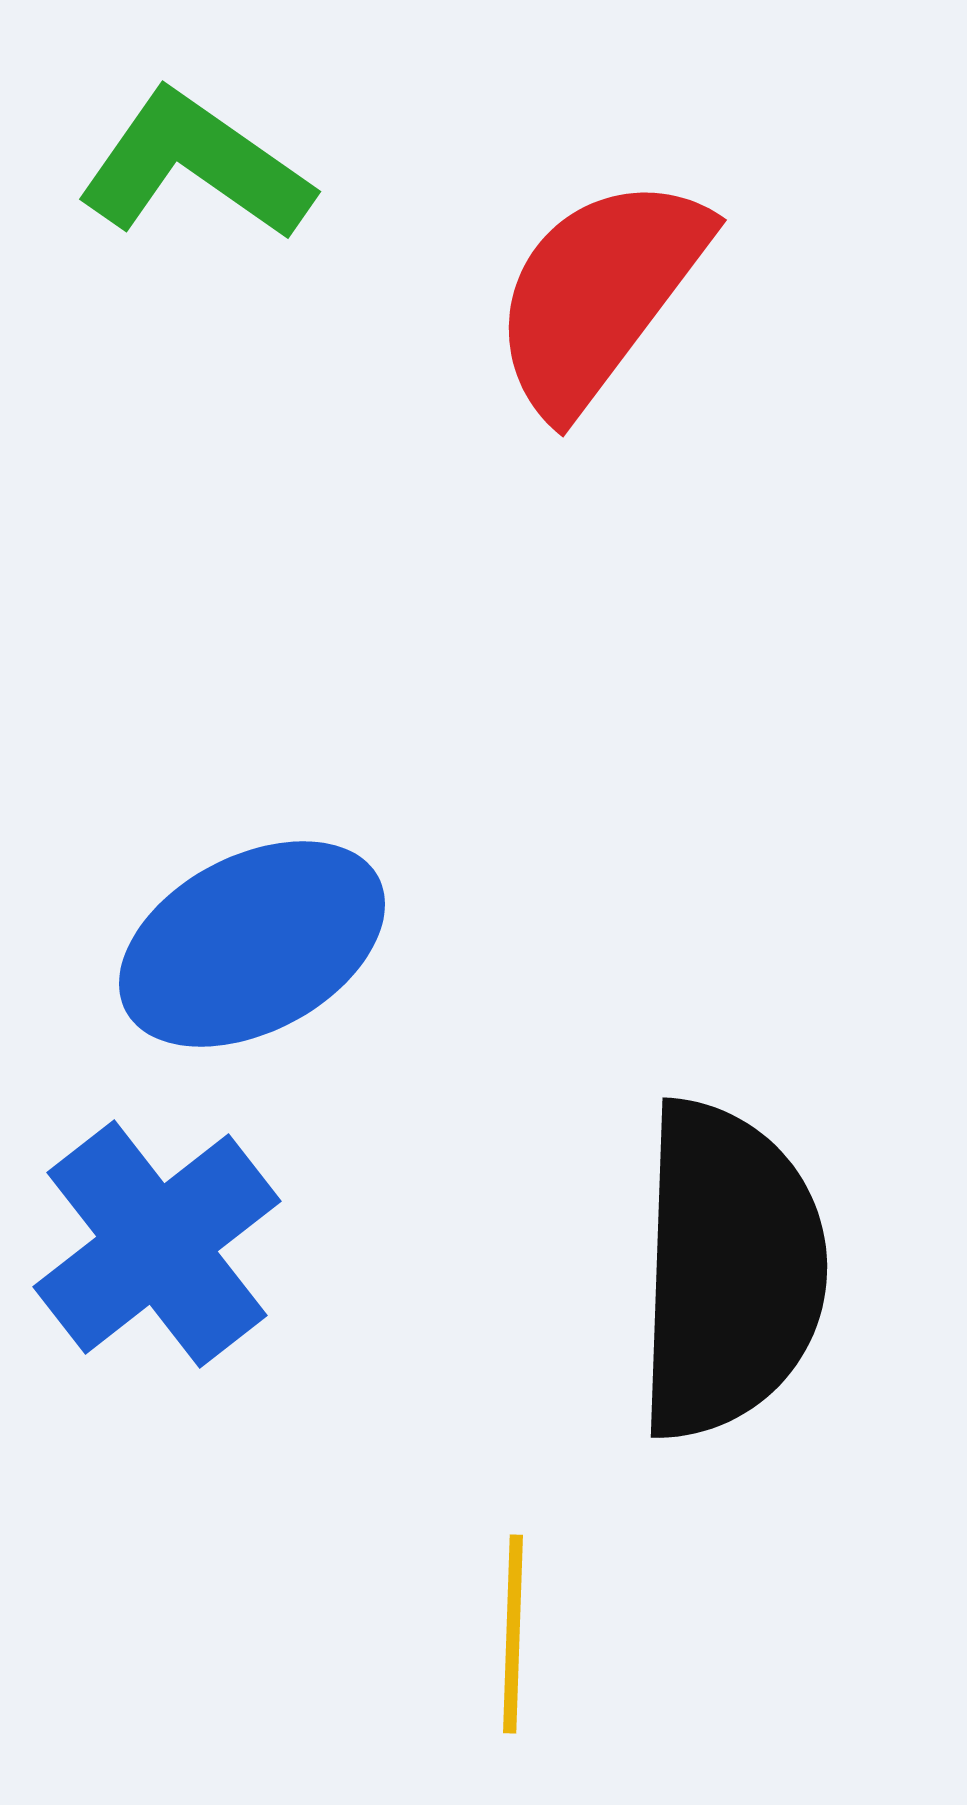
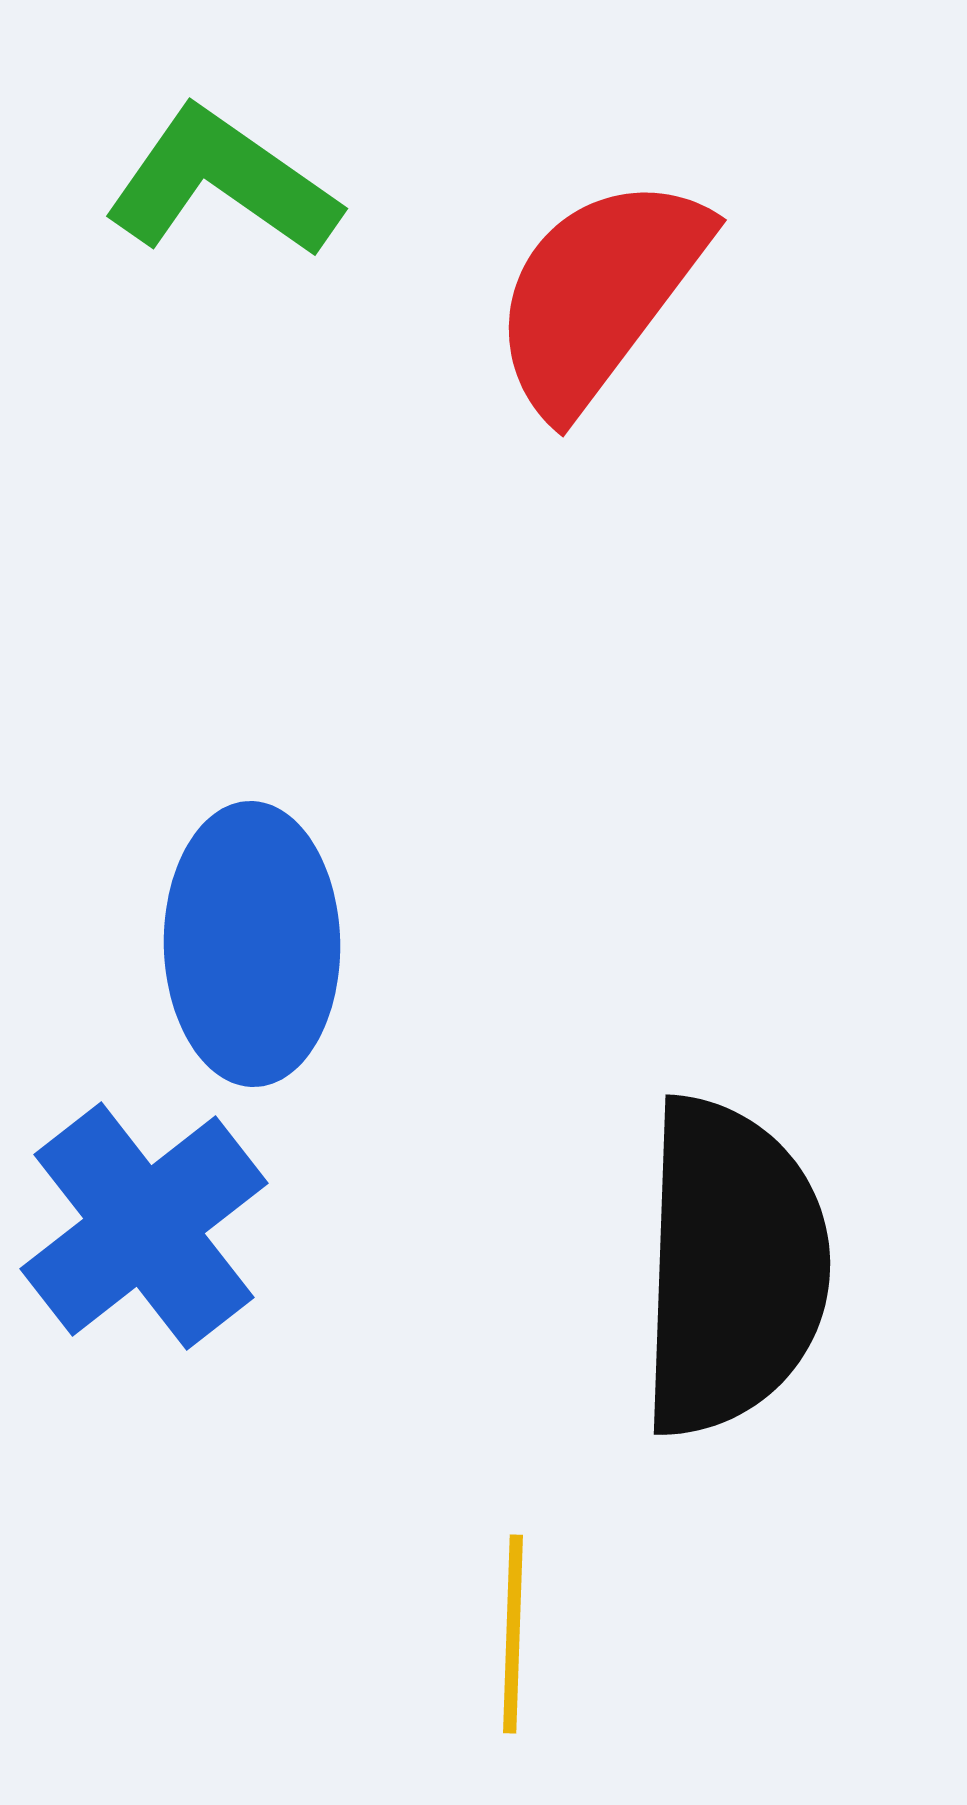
green L-shape: moved 27 px right, 17 px down
blue ellipse: rotated 63 degrees counterclockwise
blue cross: moved 13 px left, 18 px up
black semicircle: moved 3 px right, 3 px up
